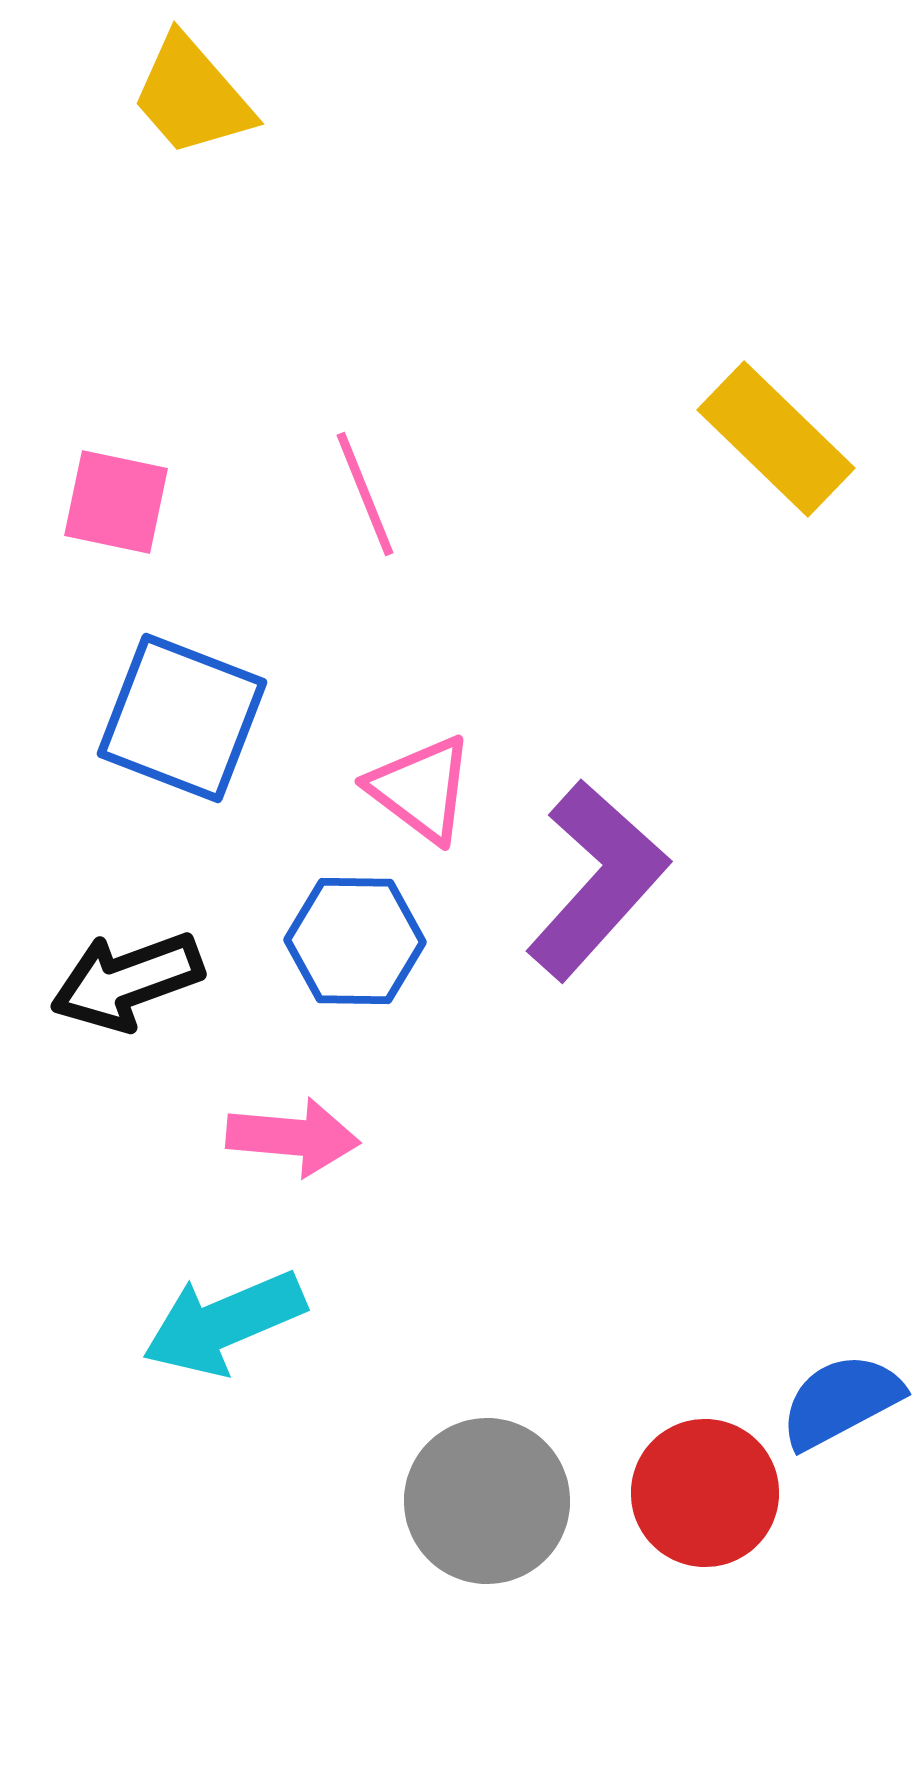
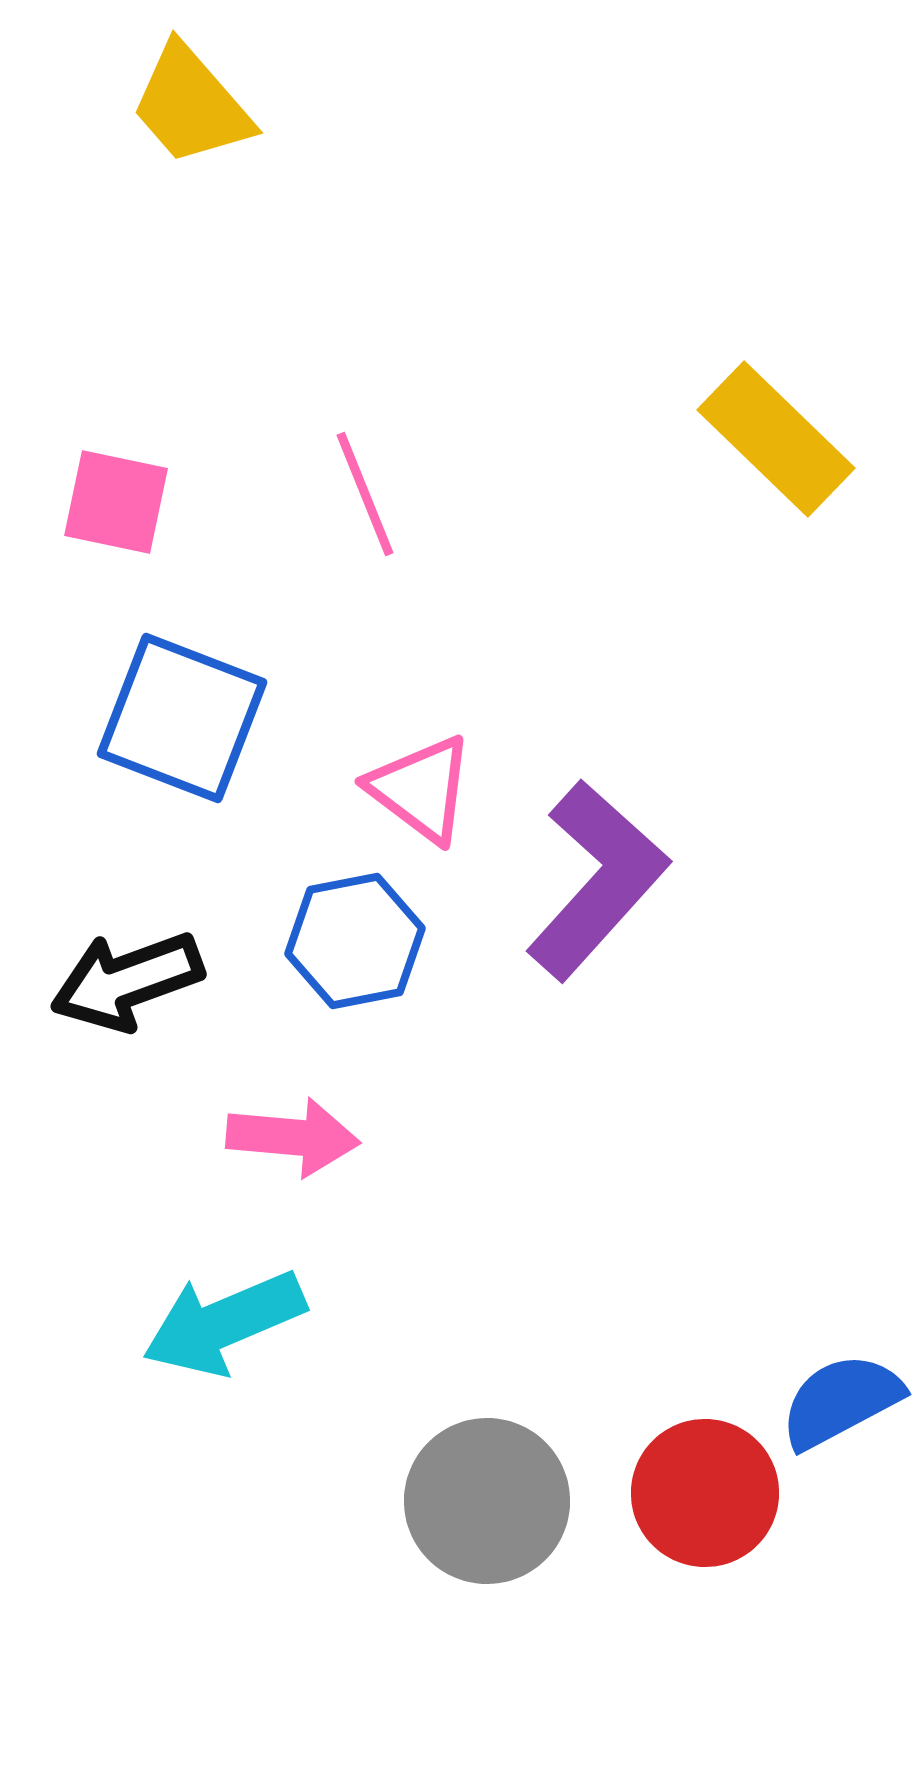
yellow trapezoid: moved 1 px left, 9 px down
blue hexagon: rotated 12 degrees counterclockwise
